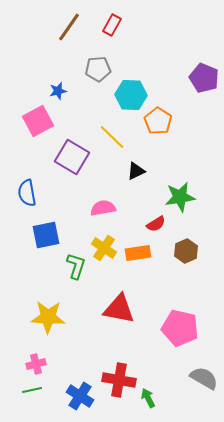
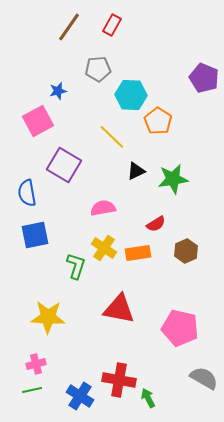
purple square: moved 8 px left, 8 px down
green star: moved 7 px left, 18 px up
blue square: moved 11 px left
